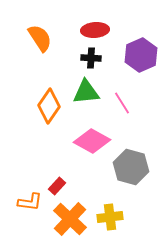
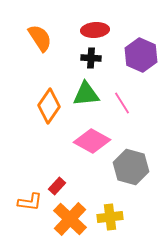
purple hexagon: rotated 12 degrees counterclockwise
green triangle: moved 2 px down
